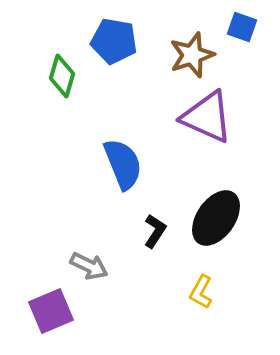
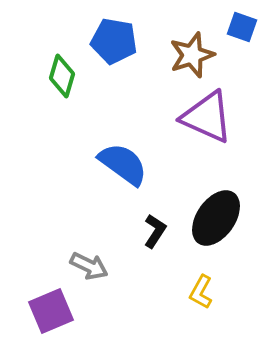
blue semicircle: rotated 32 degrees counterclockwise
